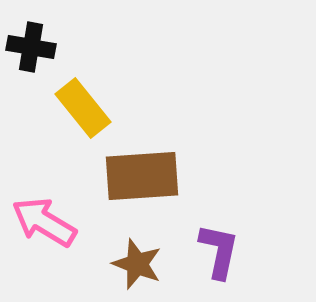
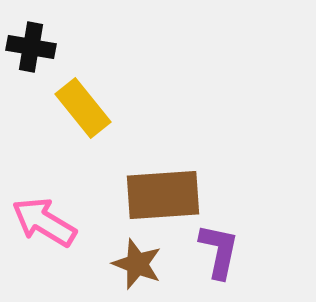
brown rectangle: moved 21 px right, 19 px down
